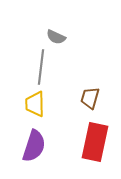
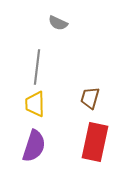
gray semicircle: moved 2 px right, 14 px up
gray line: moved 4 px left
